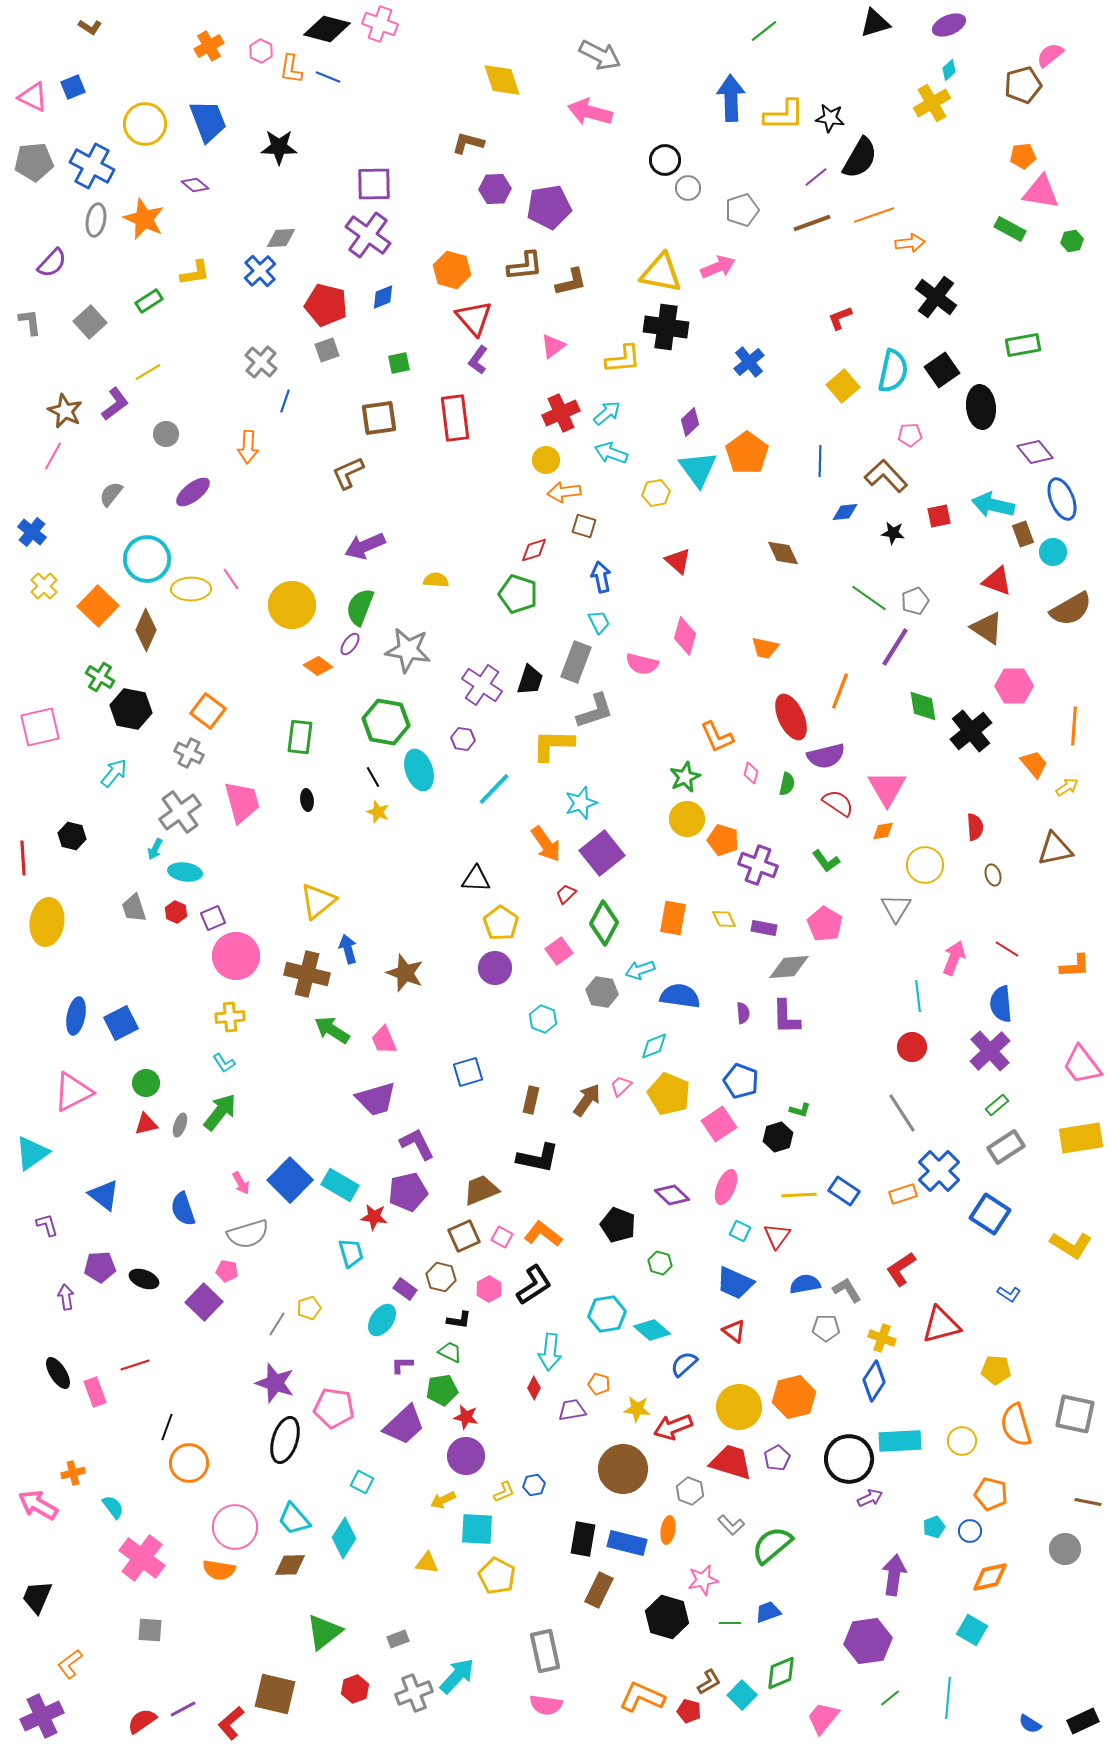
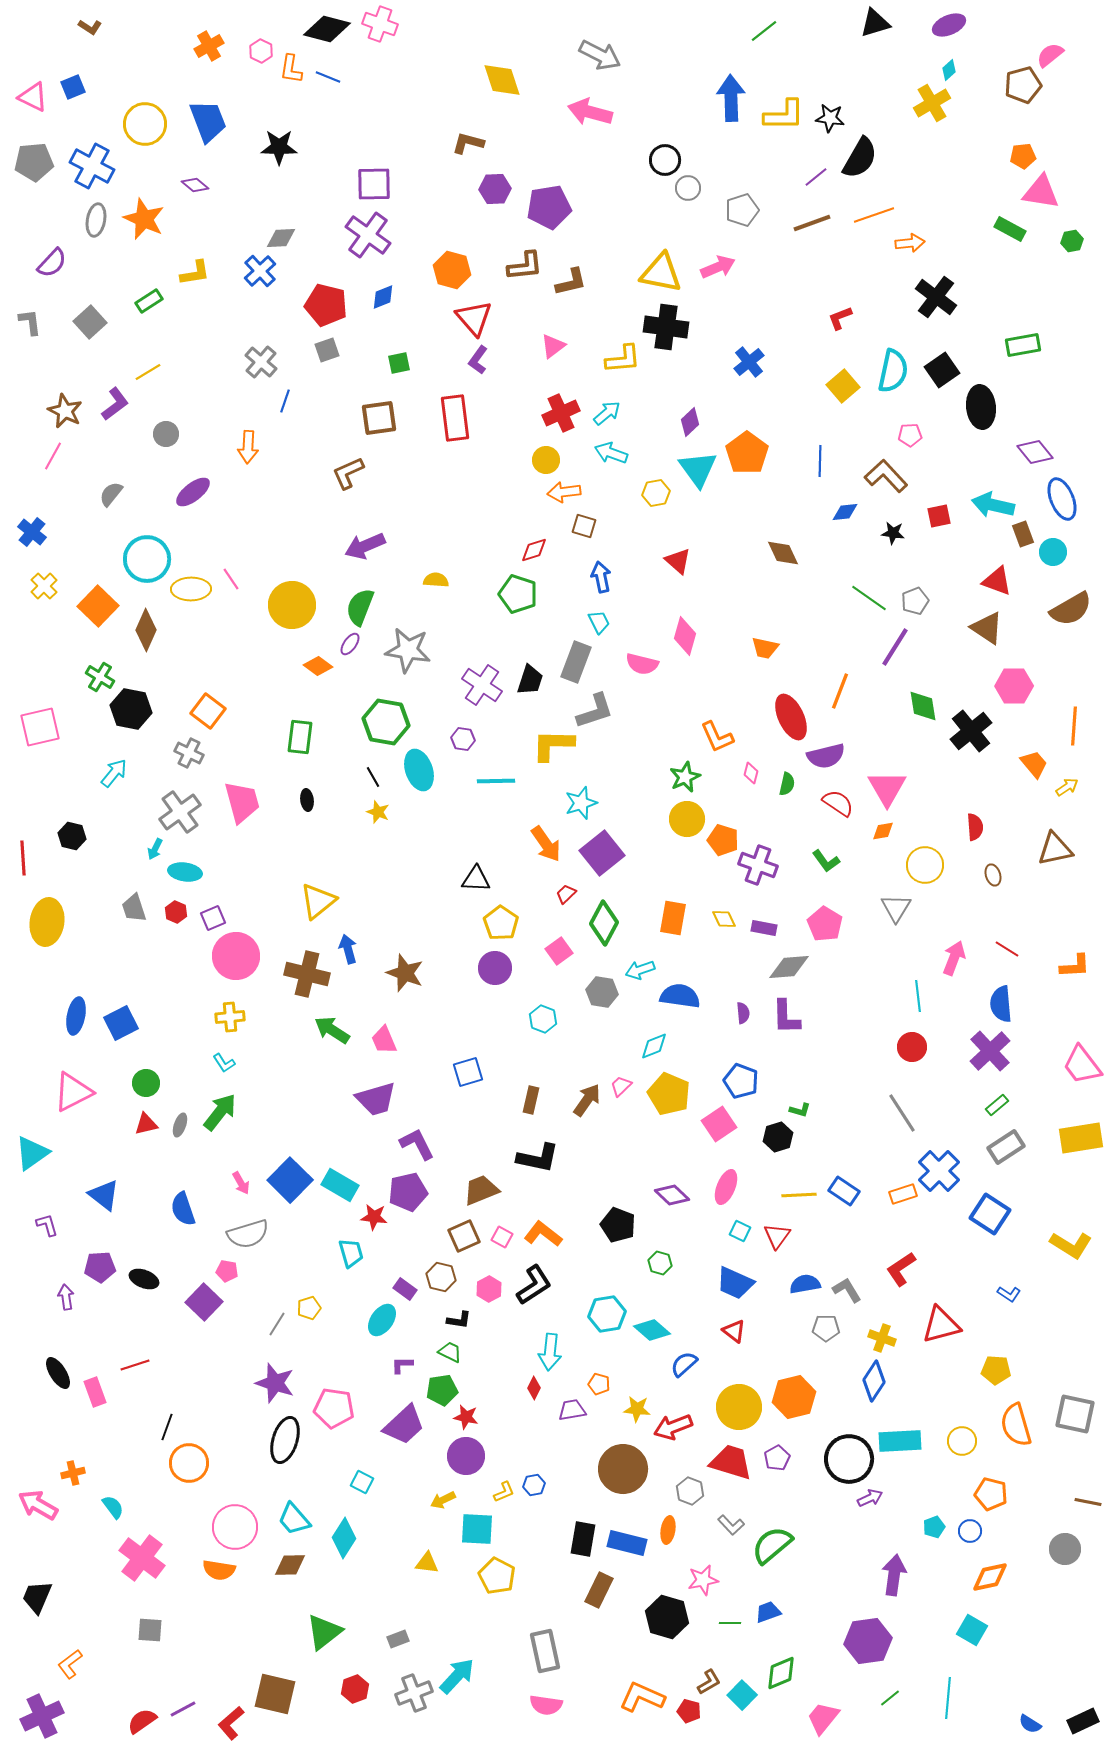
cyan line at (494, 789): moved 2 px right, 8 px up; rotated 45 degrees clockwise
